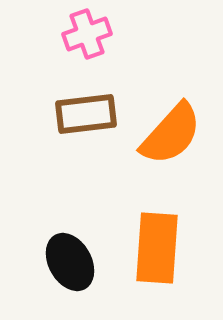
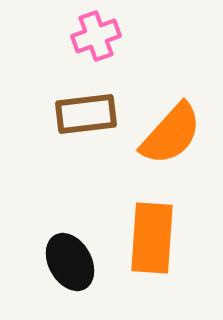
pink cross: moved 9 px right, 2 px down
orange rectangle: moved 5 px left, 10 px up
